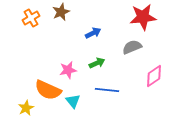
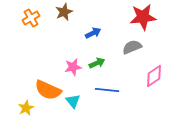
brown star: moved 3 px right
pink star: moved 5 px right, 3 px up
